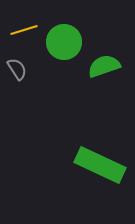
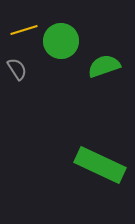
green circle: moved 3 px left, 1 px up
